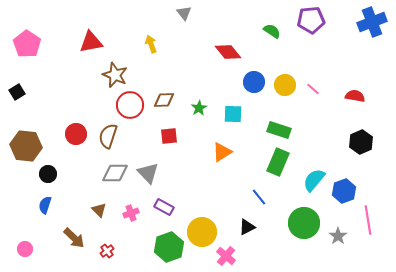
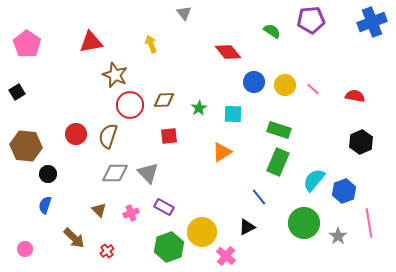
pink line at (368, 220): moved 1 px right, 3 px down
